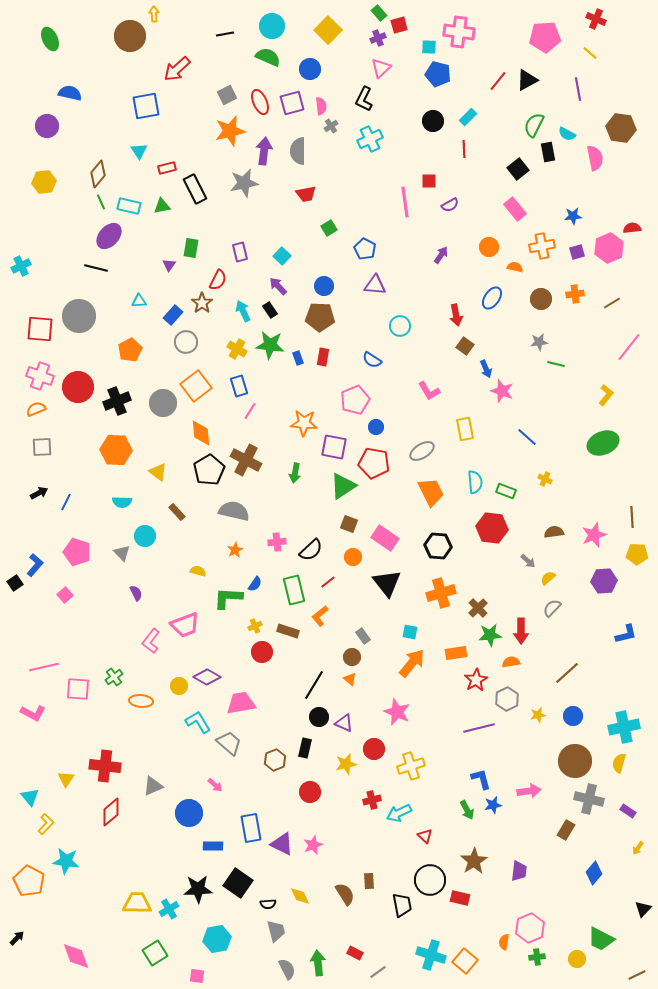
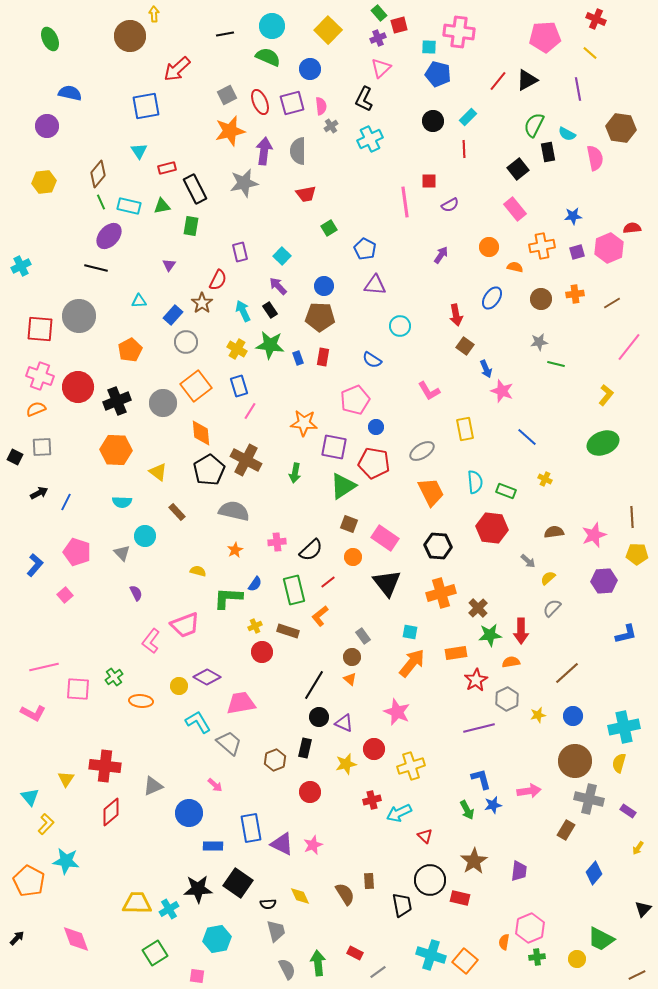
green rectangle at (191, 248): moved 22 px up
black square at (15, 583): moved 126 px up; rotated 28 degrees counterclockwise
pink diamond at (76, 956): moved 17 px up
